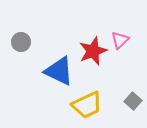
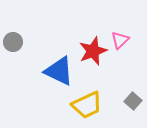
gray circle: moved 8 px left
